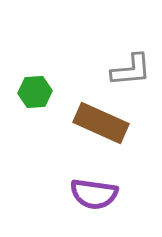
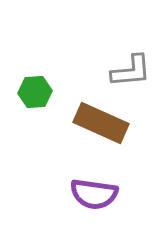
gray L-shape: moved 1 px down
